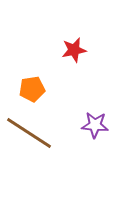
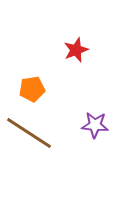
red star: moved 2 px right; rotated 10 degrees counterclockwise
